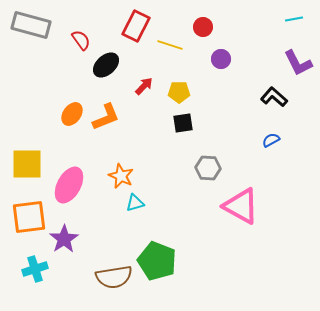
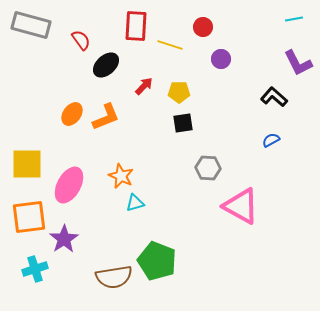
red rectangle: rotated 24 degrees counterclockwise
